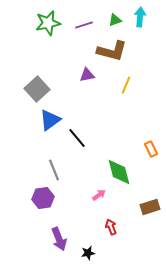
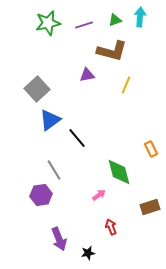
gray line: rotated 10 degrees counterclockwise
purple hexagon: moved 2 px left, 3 px up
